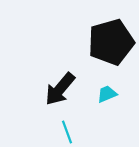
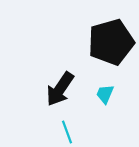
black arrow: rotated 6 degrees counterclockwise
cyan trapezoid: moved 2 px left; rotated 45 degrees counterclockwise
